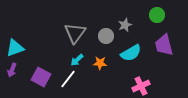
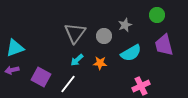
gray circle: moved 2 px left
purple arrow: rotated 56 degrees clockwise
white line: moved 5 px down
